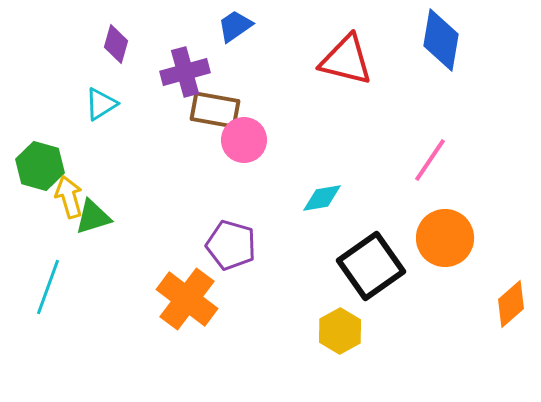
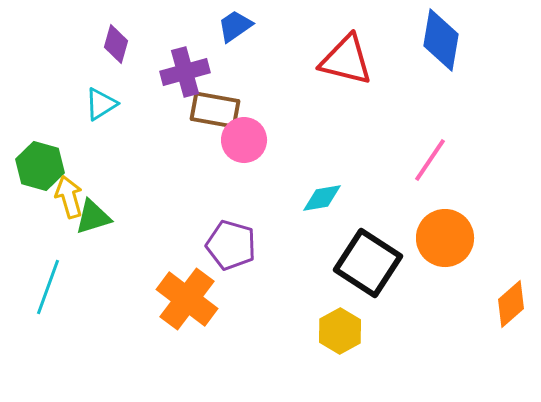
black square: moved 3 px left, 3 px up; rotated 22 degrees counterclockwise
